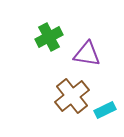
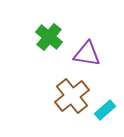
green cross: rotated 24 degrees counterclockwise
cyan rectangle: rotated 15 degrees counterclockwise
